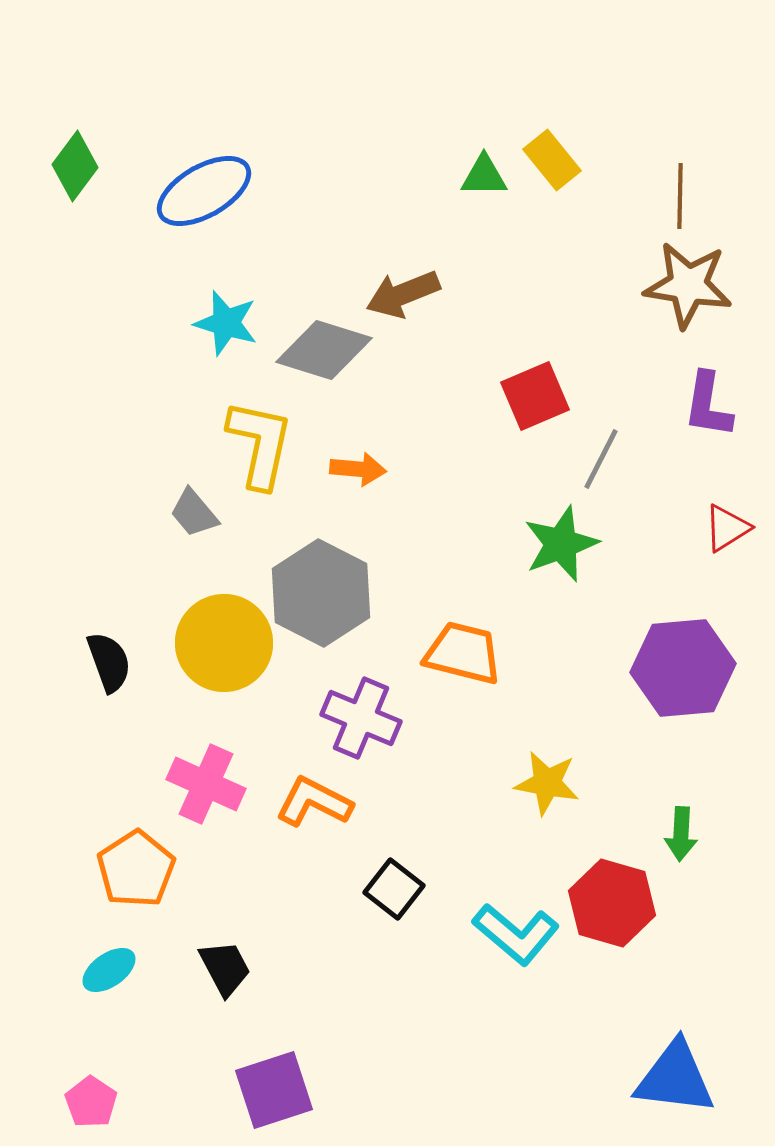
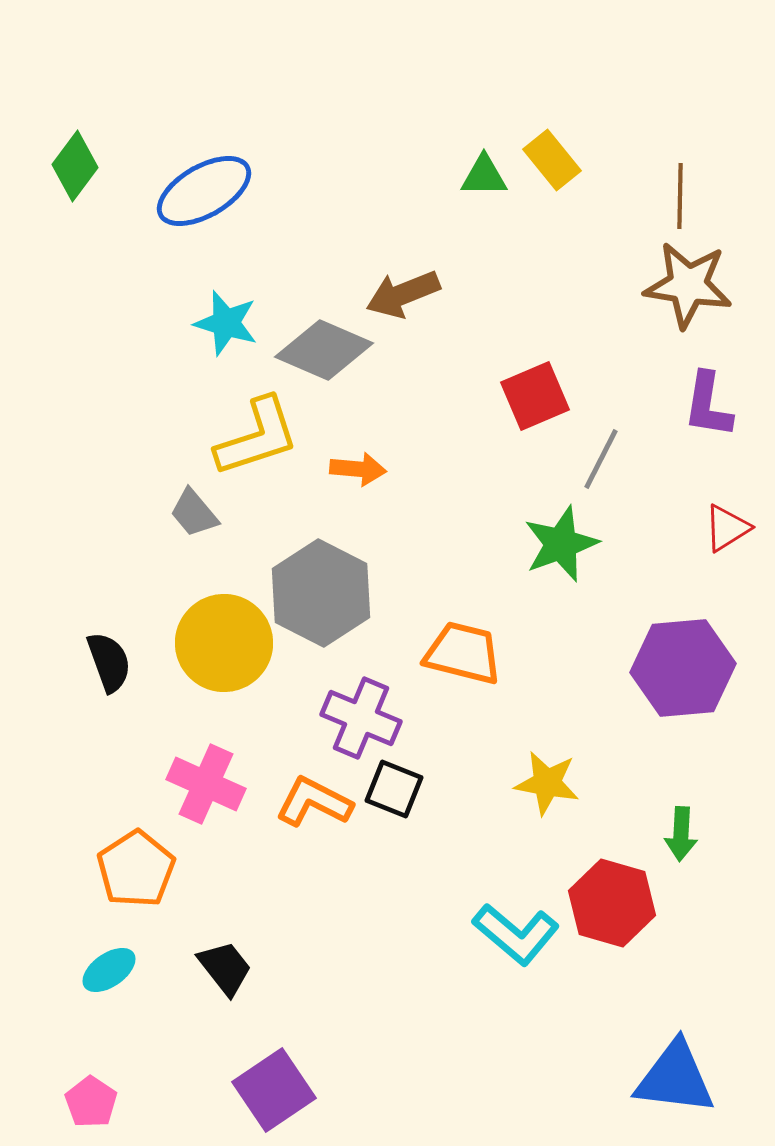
gray diamond: rotated 6 degrees clockwise
yellow L-shape: moved 3 px left, 7 px up; rotated 60 degrees clockwise
black square: moved 100 px up; rotated 16 degrees counterclockwise
black trapezoid: rotated 10 degrees counterclockwise
purple square: rotated 16 degrees counterclockwise
